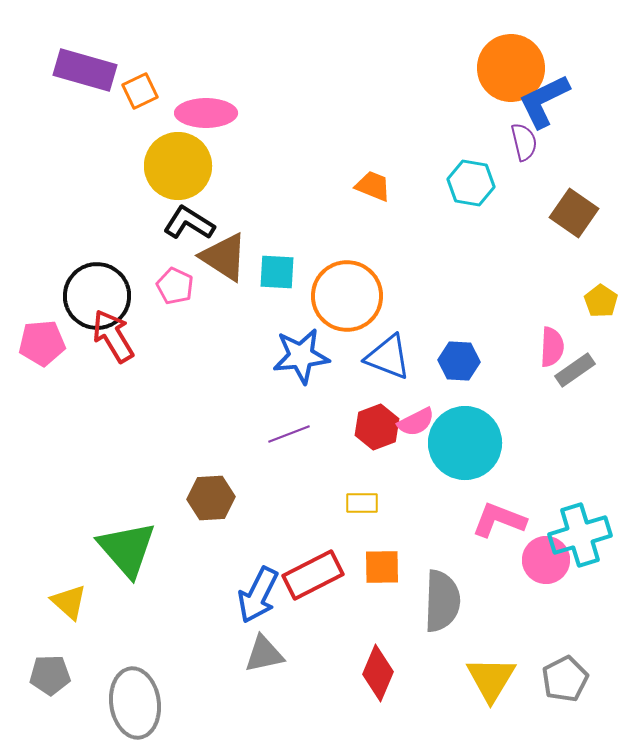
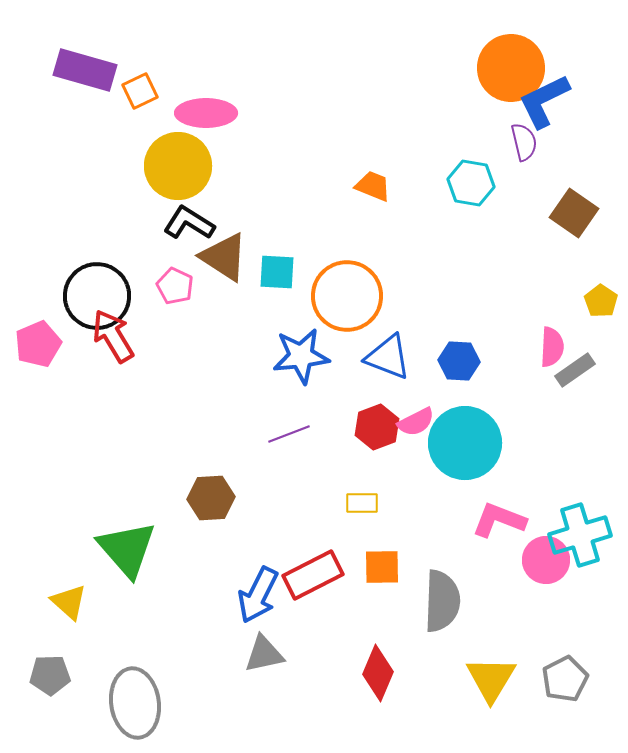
pink pentagon at (42, 343): moved 4 px left, 1 px down; rotated 18 degrees counterclockwise
